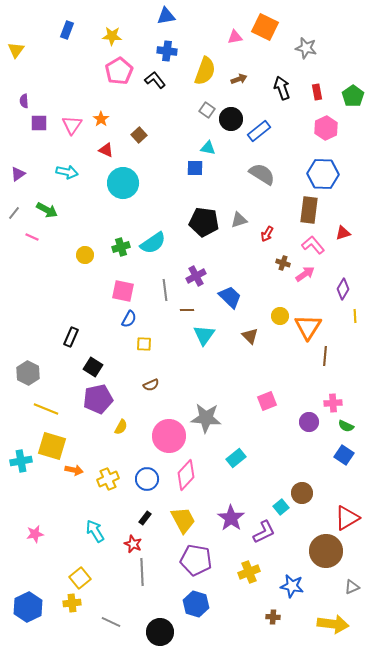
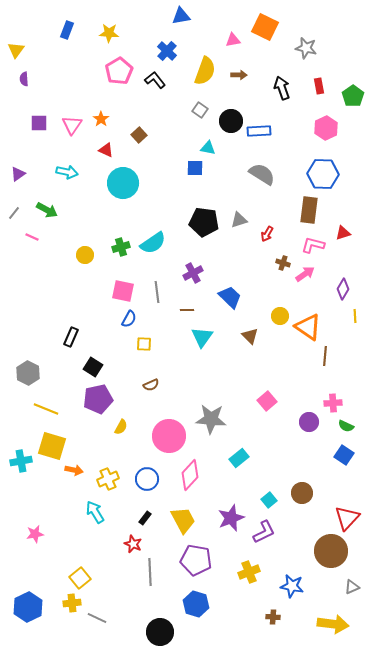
blue triangle at (166, 16): moved 15 px right
yellow star at (112, 36): moved 3 px left, 3 px up
pink triangle at (235, 37): moved 2 px left, 3 px down
blue cross at (167, 51): rotated 36 degrees clockwise
brown arrow at (239, 79): moved 4 px up; rotated 21 degrees clockwise
red rectangle at (317, 92): moved 2 px right, 6 px up
purple semicircle at (24, 101): moved 22 px up
gray square at (207, 110): moved 7 px left
black circle at (231, 119): moved 2 px down
blue rectangle at (259, 131): rotated 35 degrees clockwise
pink L-shape at (313, 245): rotated 35 degrees counterclockwise
purple cross at (196, 276): moved 3 px left, 3 px up
gray line at (165, 290): moved 8 px left, 2 px down
orange triangle at (308, 327): rotated 28 degrees counterclockwise
cyan triangle at (204, 335): moved 2 px left, 2 px down
pink square at (267, 401): rotated 18 degrees counterclockwise
gray star at (206, 418): moved 5 px right, 1 px down
cyan rectangle at (236, 458): moved 3 px right
pink diamond at (186, 475): moved 4 px right
cyan square at (281, 507): moved 12 px left, 7 px up
purple star at (231, 518): rotated 16 degrees clockwise
red triangle at (347, 518): rotated 16 degrees counterclockwise
cyan arrow at (95, 531): moved 19 px up
brown circle at (326, 551): moved 5 px right
gray line at (142, 572): moved 8 px right
gray line at (111, 622): moved 14 px left, 4 px up
